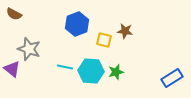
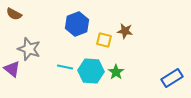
green star: rotated 21 degrees counterclockwise
